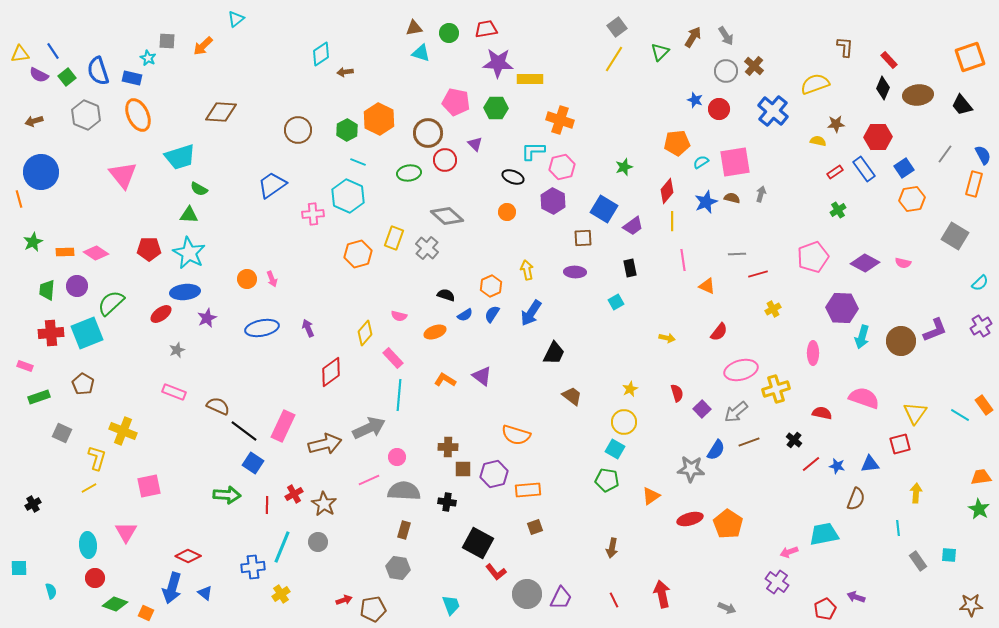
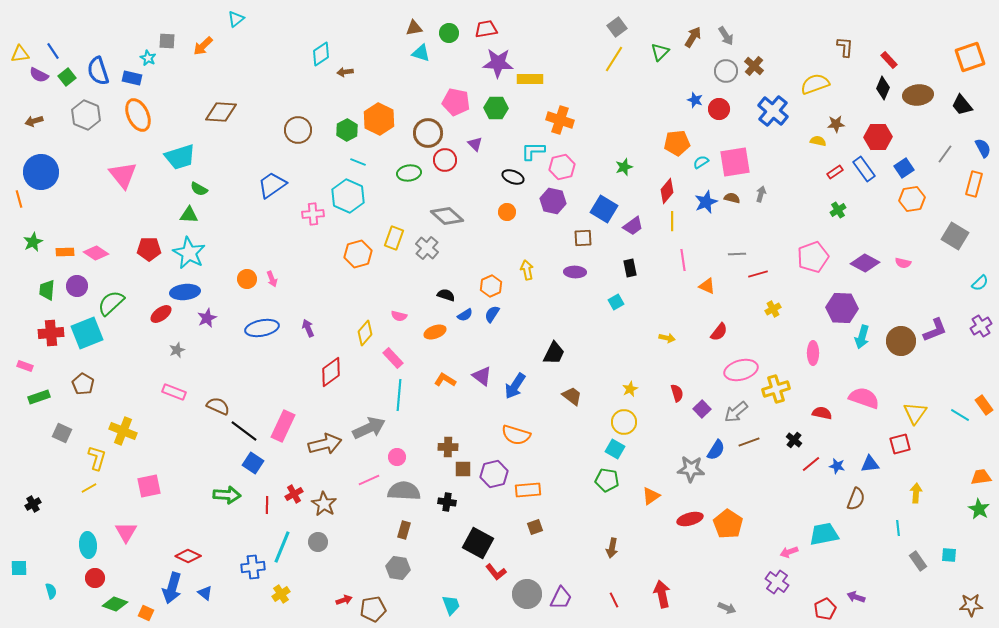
blue semicircle at (983, 155): moved 7 px up
purple hexagon at (553, 201): rotated 15 degrees counterclockwise
blue arrow at (531, 313): moved 16 px left, 73 px down
